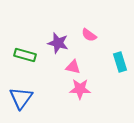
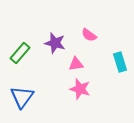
purple star: moved 3 px left
green rectangle: moved 5 px left, 2 px up; rotated 65 degrees counterclockwise
pink triangle: moved 3 px right, 3 px up; rotated 21 degrees counterclockwise
pink star: rotated 15 degrees clockwise
blue triangle: moved 1 px right, 1 px up
